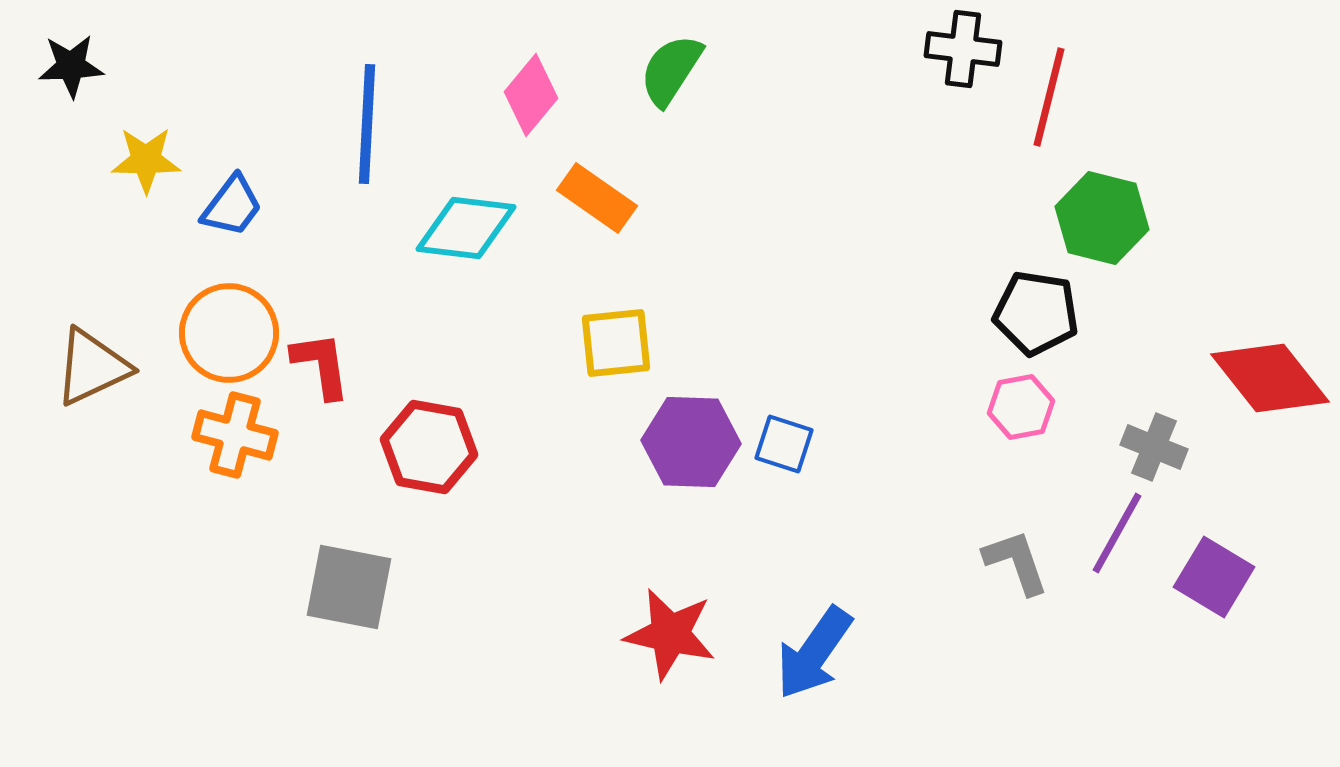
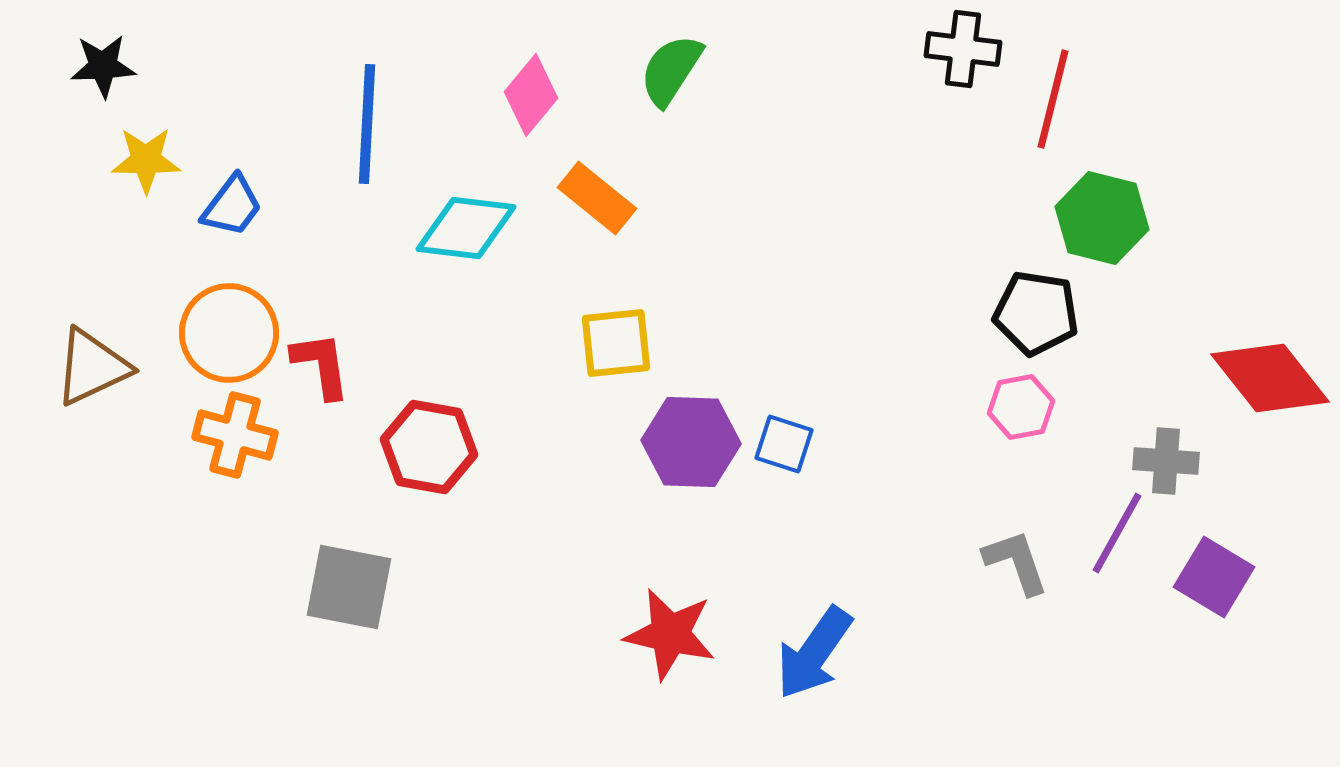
black star: moved 32 px right
red line: moved 4 px right, 2 px down
orange rectangle: rotated 4 degrees clockwise
gray cross: moved 12 px right, 14 px down; rotated 18 degrees counterclockwise
